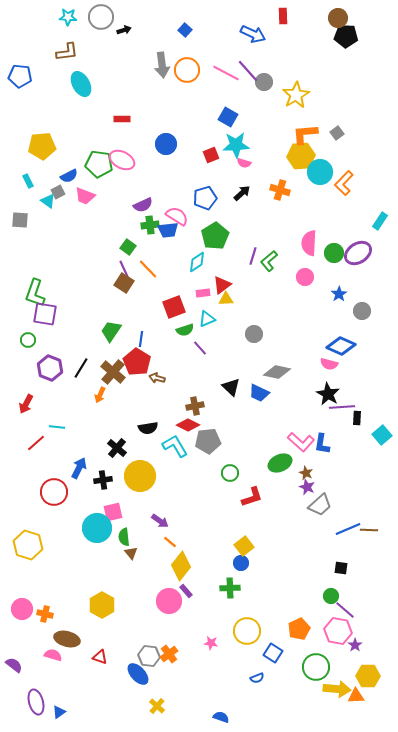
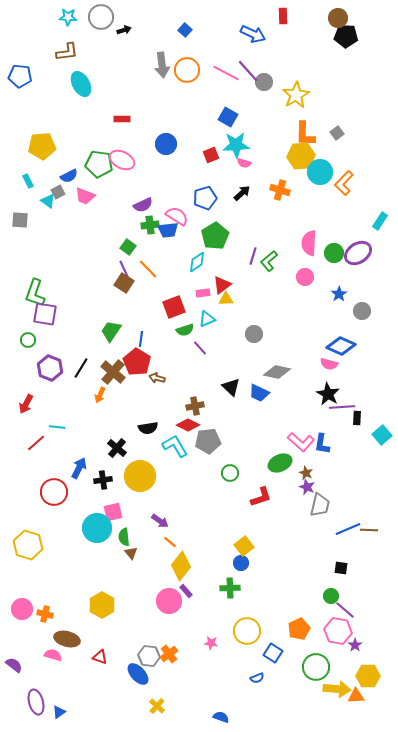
orange L-shape at (305, 134): rotated 84 degrees counterclockwise
red L-shape at (252, 497): moved 9 px right
gray trapezoid at (320, 505): rotated 35 degrees counterclockwise
